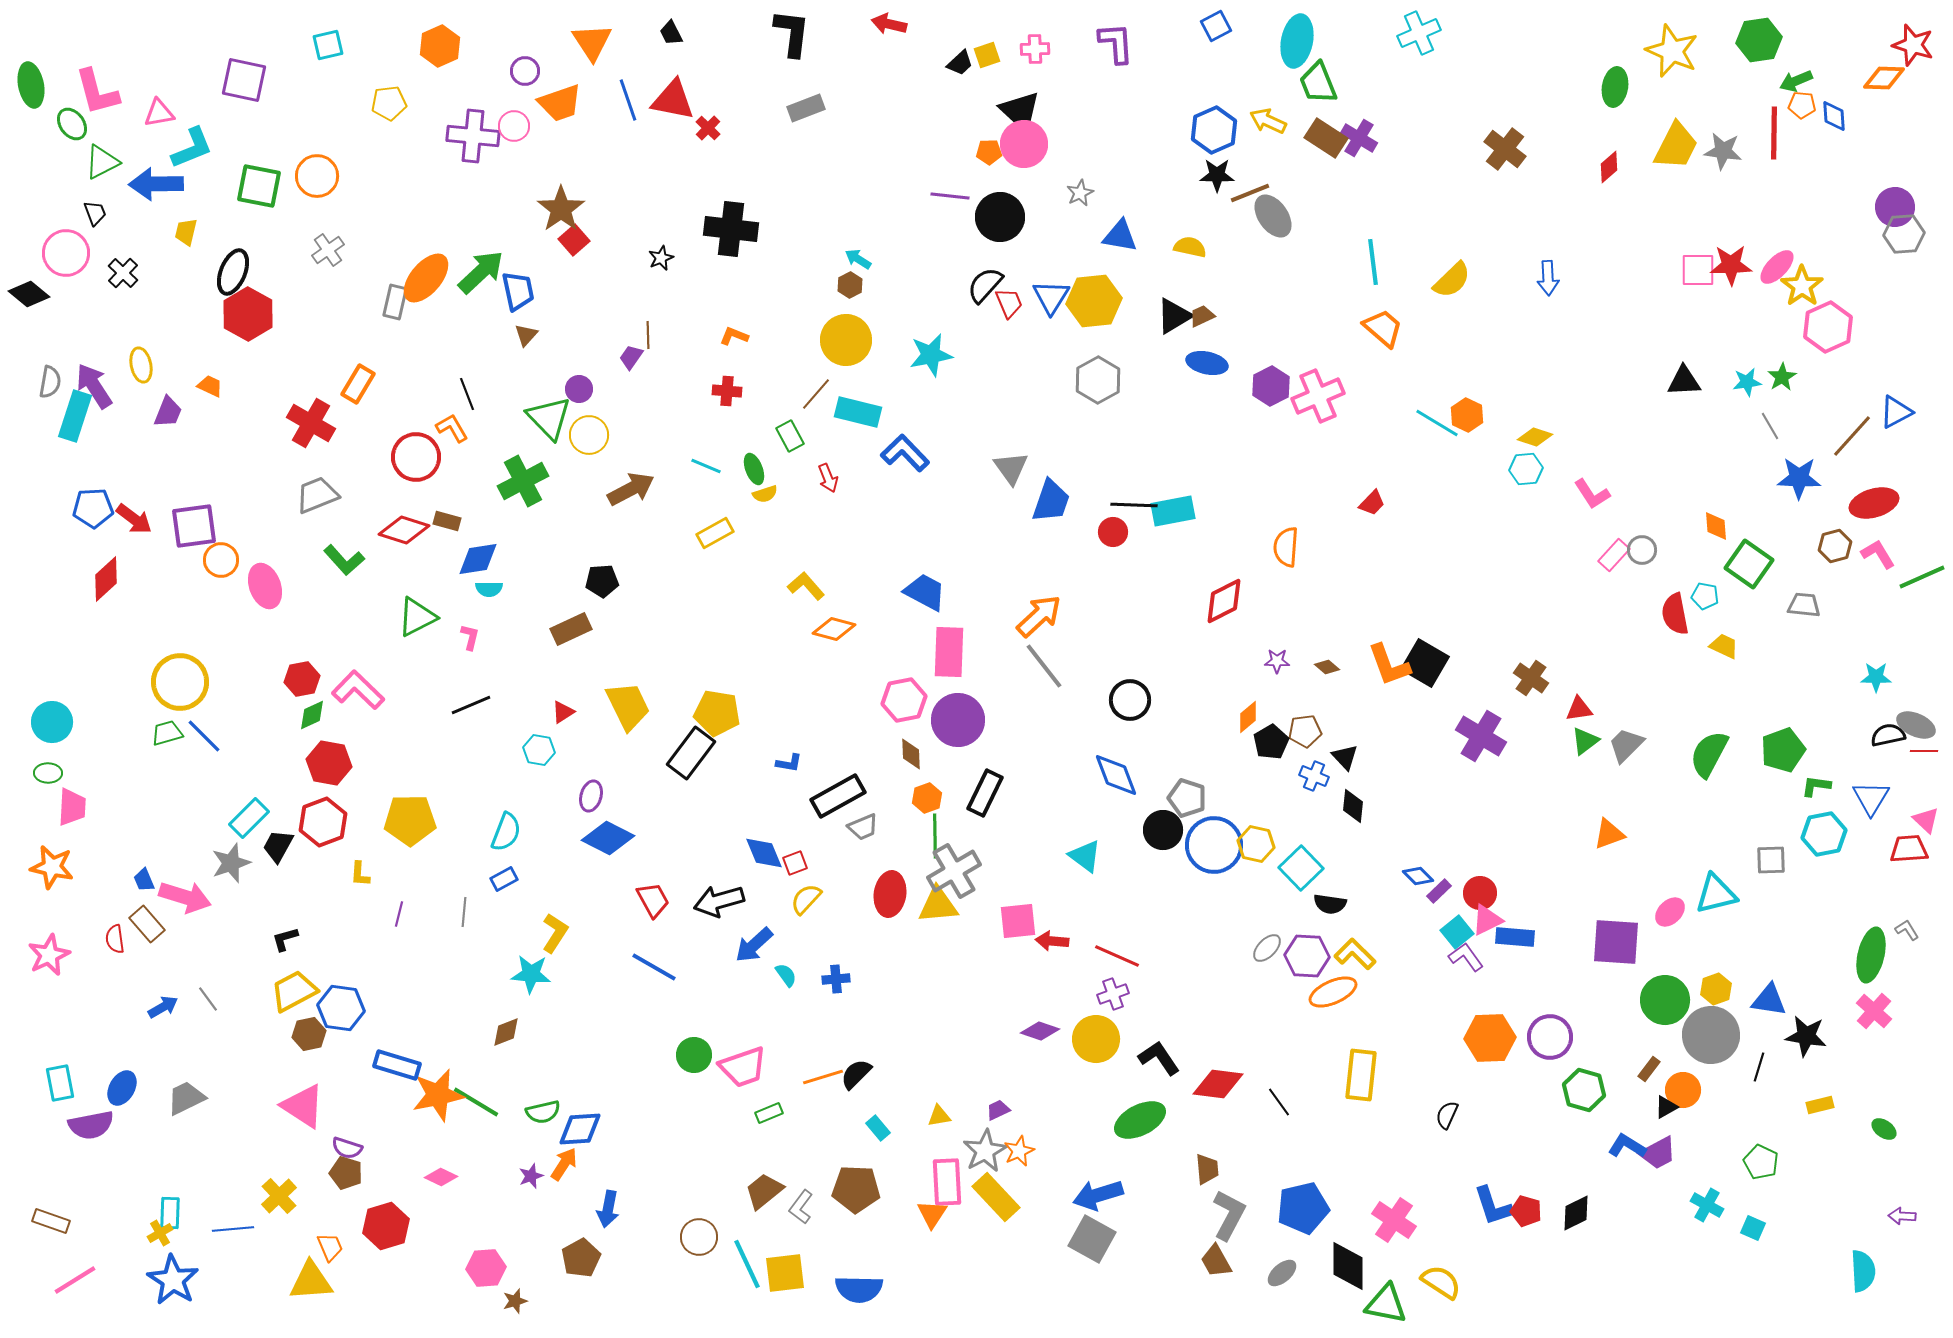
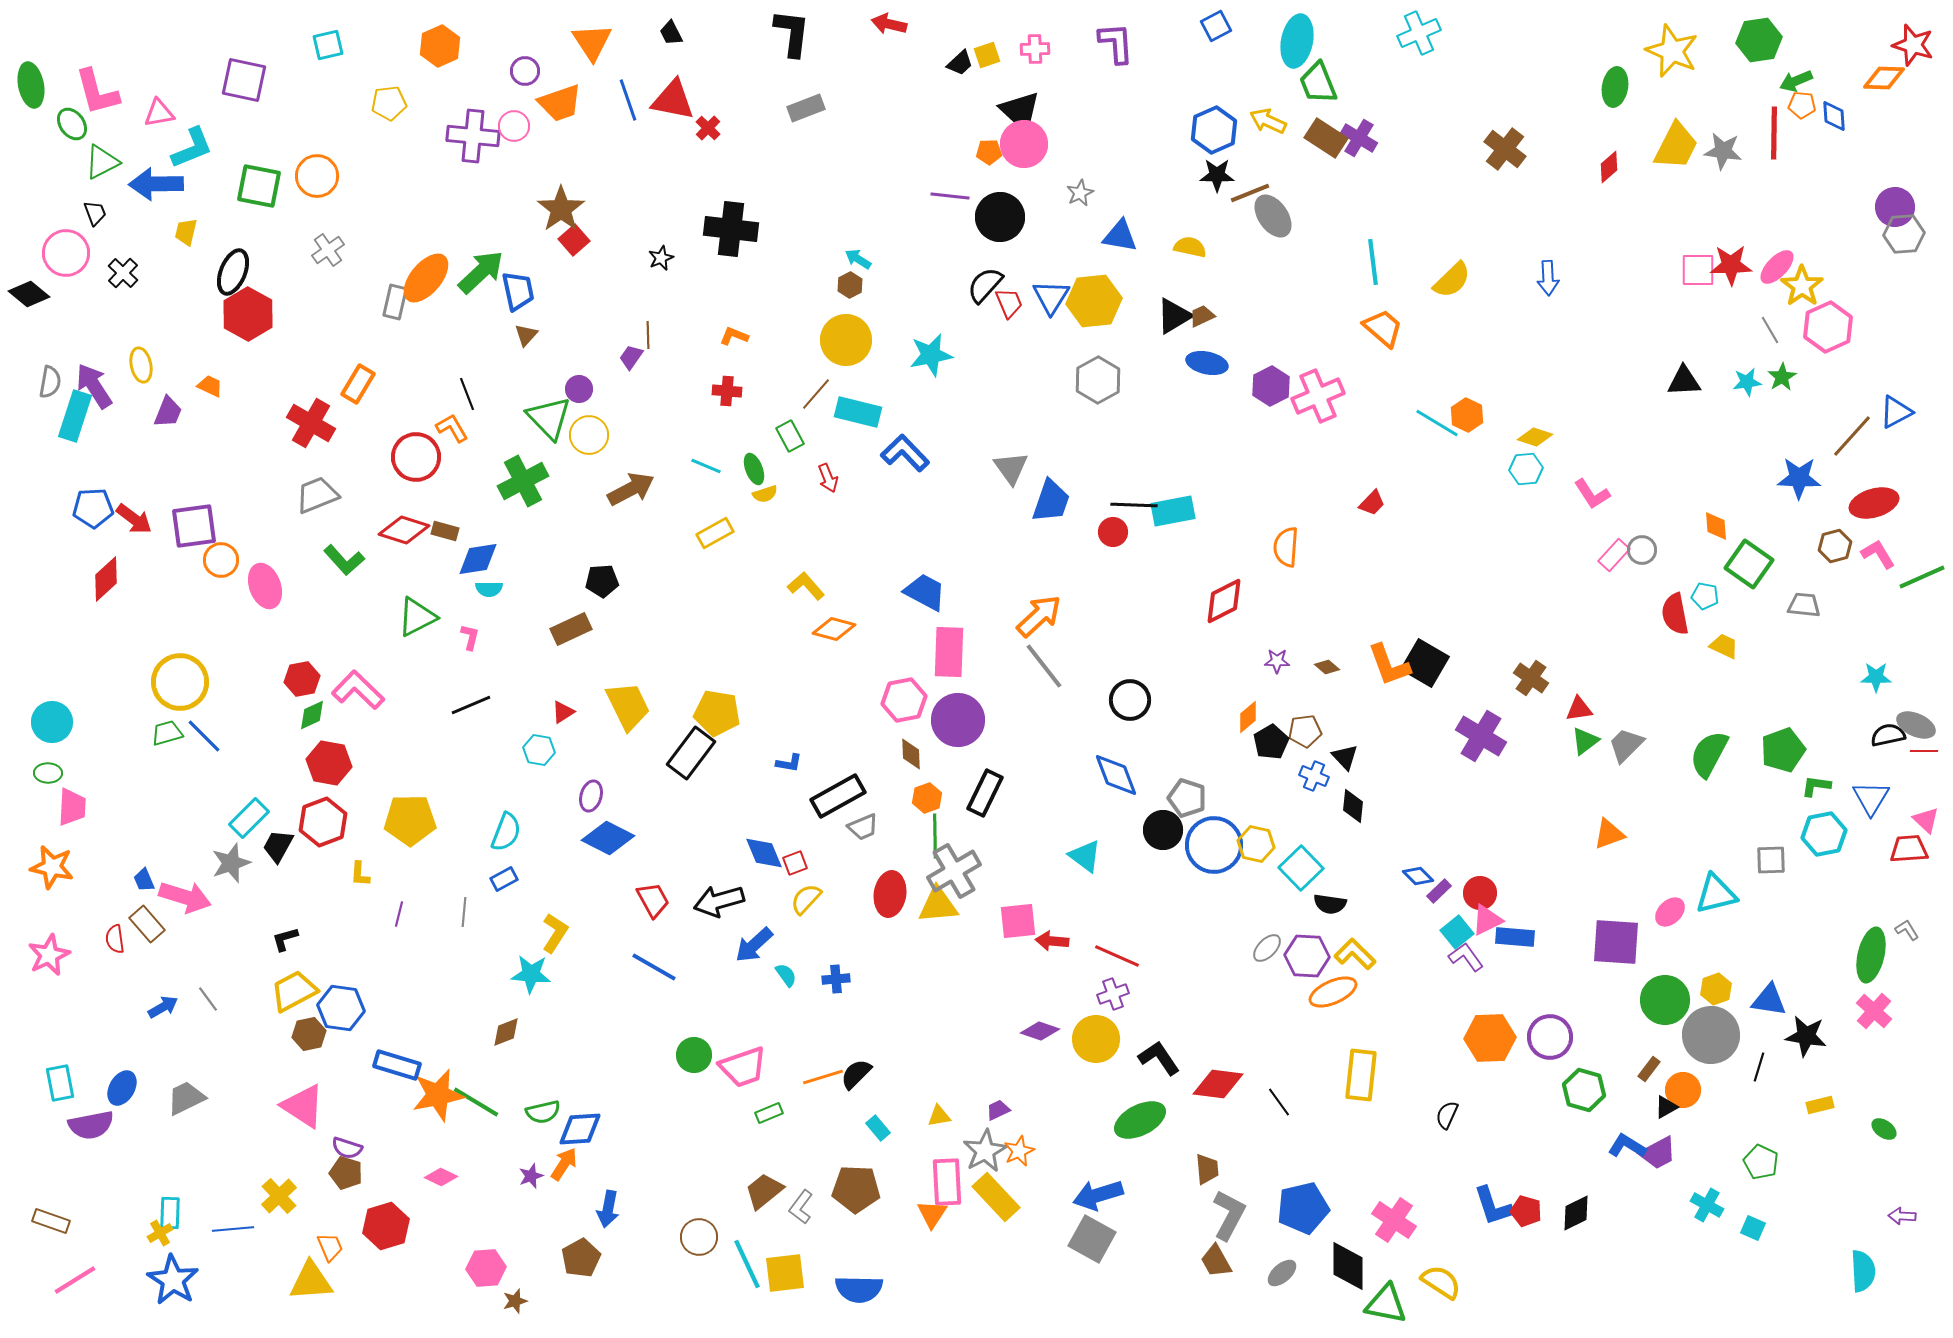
gray line at (1770, 426): moved 96 px up
brown rectangle at (447, 521): moved 2 px left, 10 px down
